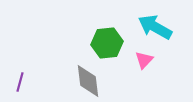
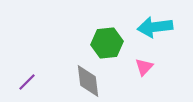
cyan arrow: rotated 36 degrees counterclockwise
pink triangle: moved 7 px down
purple line: moved 7 px right; rotated 30 degrees clockwise
